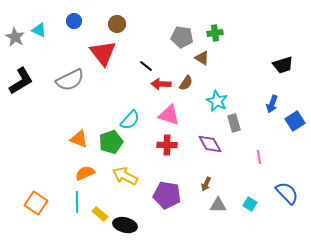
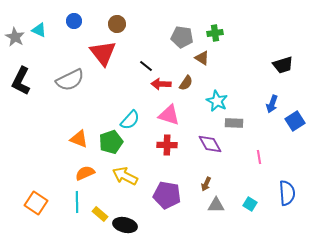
black L-shape: rotated 148 degrees clockwise
gray rectangle: rotated 72 degrees counterclockwise
blue semicircle: rotated 40 degrees clockwise
gray triangle: moved 2 px left
